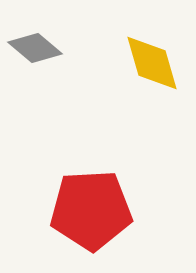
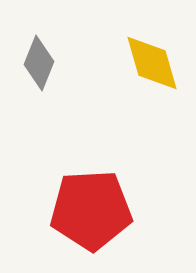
gray diamond: moved 4 px right, 15 px down; rotated 72 degrees clockwise
